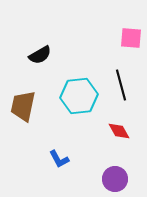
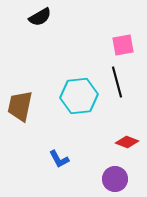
pink square: moved 8 px left, 7 px down; rotated 15 degrees counterclockwise
black semicircle: moved 38 px up
black line: moved 4 px left, 3 px up
brown trapezoid: moved 3 px left
red diamond: moved 8 px right, 11 px down; rotated 40 degrees counterclockwise
